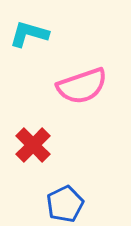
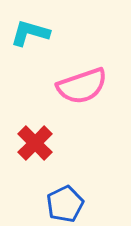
cyan L-shape: moved 1 px right, 1 px up
red cross: moved 2 px right, 2 px up
